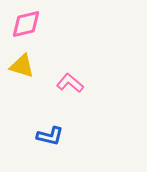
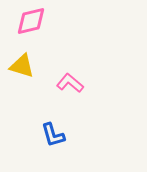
pink diamond: moved 5 px right, 3 px up
blue L-shape: moved 3 px right, 1 px up; rotated 60 degrees clockwise
